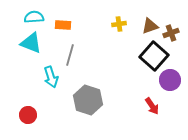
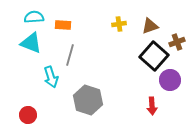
brown cross: moved 6 px right, 9 px down
red arrow: rotated 30 degrees clockwise
